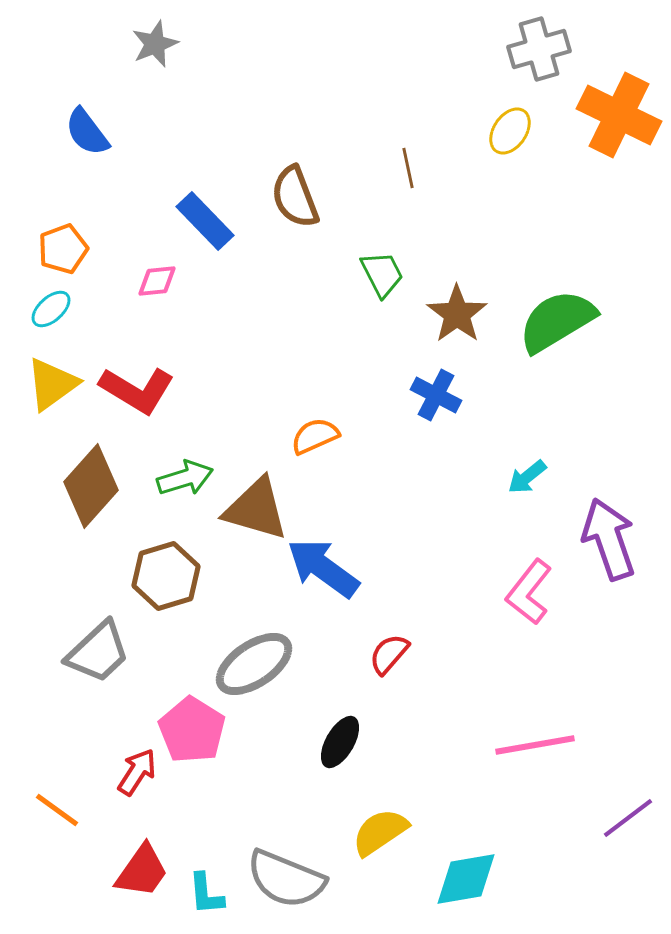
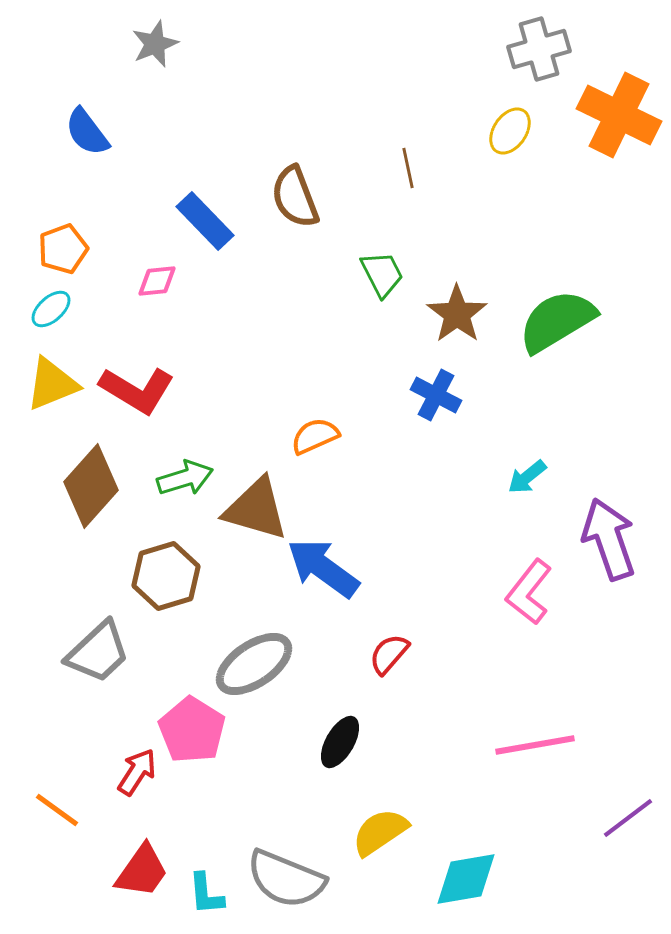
yellow triangle: rotated 14 degrees clockwise
